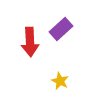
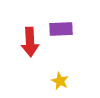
purple rectangle: rotated 40 degrees clockwise
